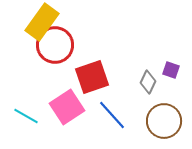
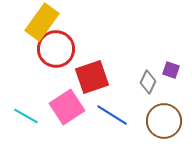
red circle: moved 1 px right, 4 px down
blue line: rotated 16 degrees counterclockwise
